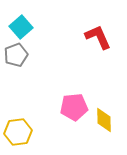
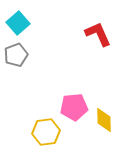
cyan square: moved 3 px left, 4 px up
red L-shape: moved 3 px up
yellow hexagon: moved 28 px right
